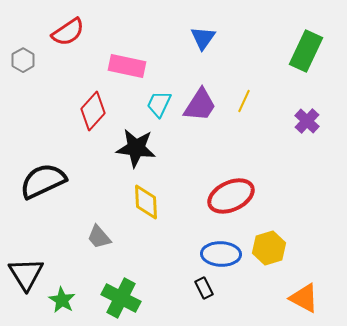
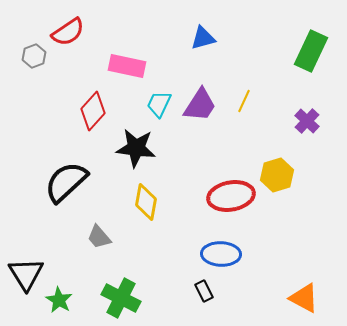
blue triangle: rotated 40 degrees clockwise
green rectangle: moved 5 px right
gray hexagon: moved 11 px right, 4 px up; rotated 10 degrees clockwise
black semicircle: moved 23 px right, 1 px down; rotated 18 degrees counterclockwise
red ellipse: rotated 15 degrees clockwise
yellow diamond: rotated 12 degrees clockwise
yellow hexagon: moved 8 px right, 73 px up
black rectangle: moved 3 px down
green star: moved 3 px left
